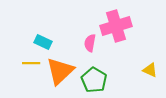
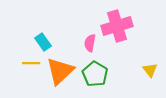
pink cross: moved 1 px right
cyan rectangle: rotated 30 degrees clockwise
yellow triangle: rotated 28 degrees clockwise
green pentagon: moved 1 px right, 6 px up
